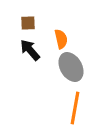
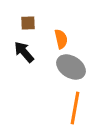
black arrow: moved 6 px left, 2 px down
gray ellipse: rotated 28 degrees counterclockwise
